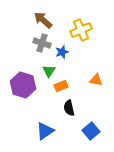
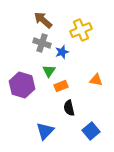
purple hexagon: moved 1 px left
blue triangle: rotated 12 degrees counterclockwise
